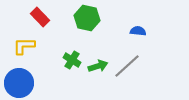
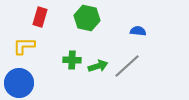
red rectangle: rotated 60 degrees clockwise
green cross: rotated 30 degrees counterclockwise
